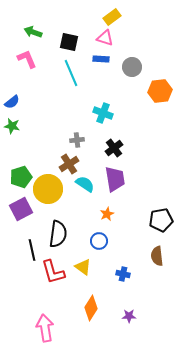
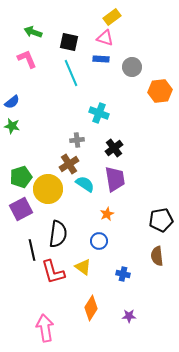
cyan cross: moved 4 px left
